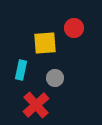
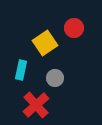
yellow square: rotated 30 degrees counterclockwise
